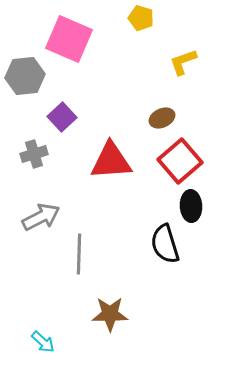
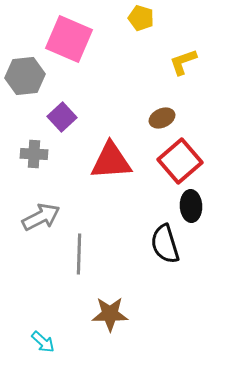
gray cross: rotated 20 degrees clockwise
